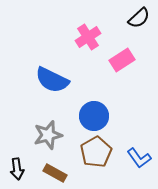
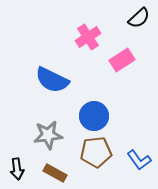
gray star: rotated 8 degrees clockwise
brown pentagon: rotated 24 degrees clockwise
blue L-shape: moved 2 px down
